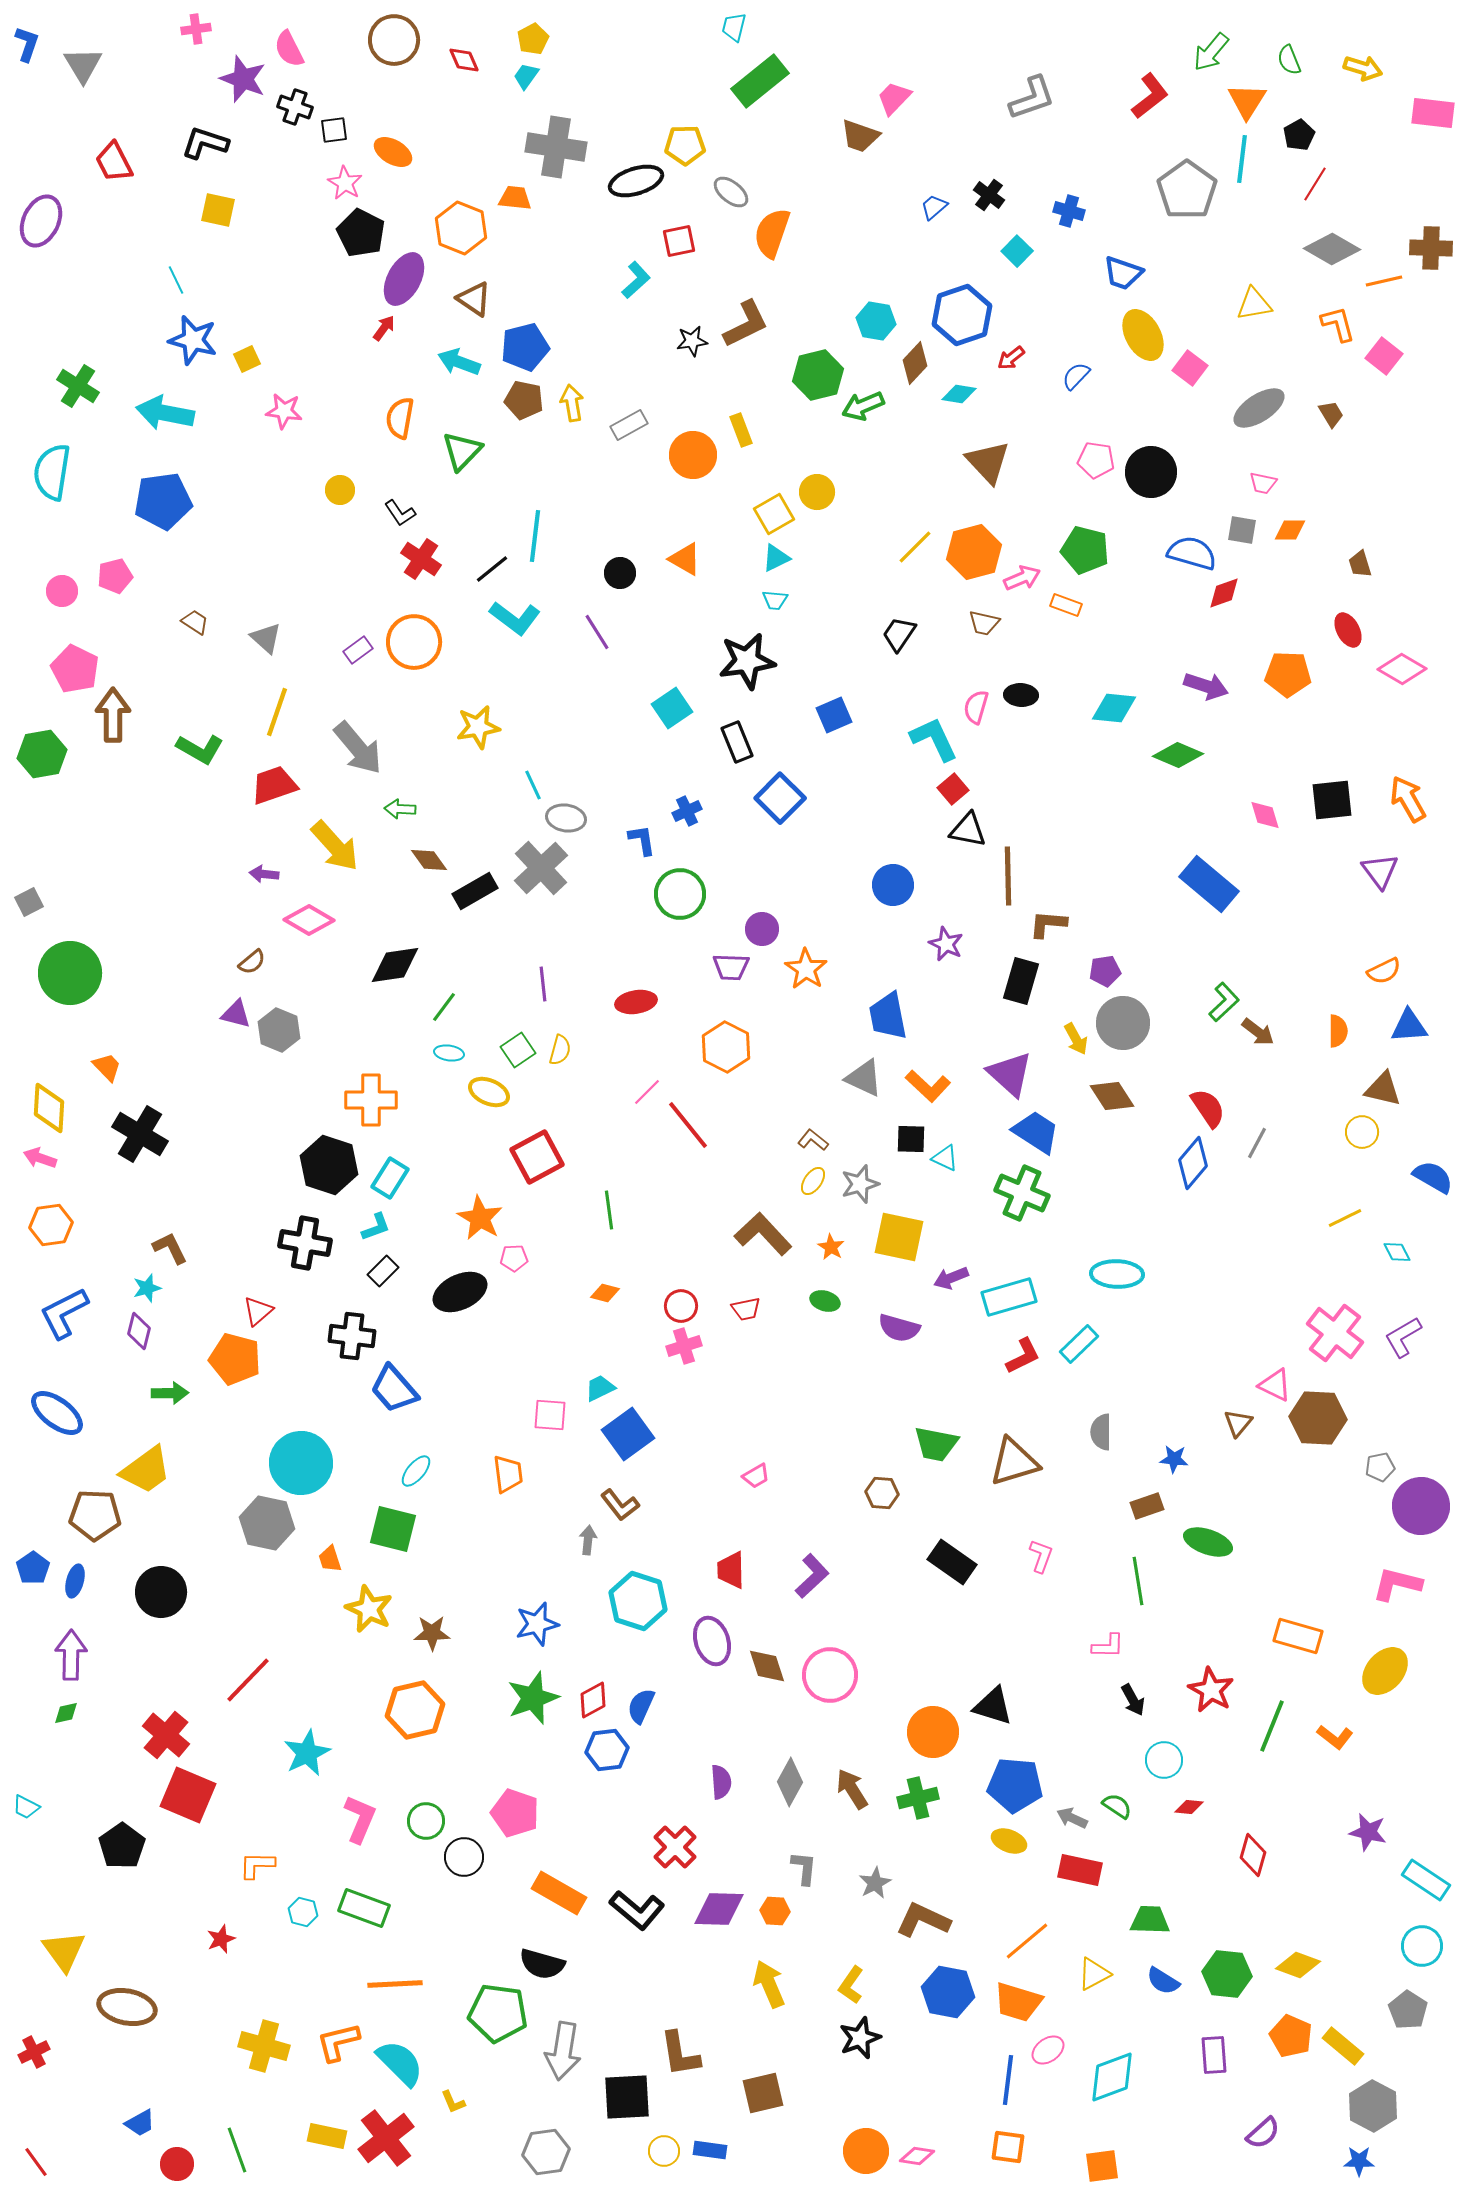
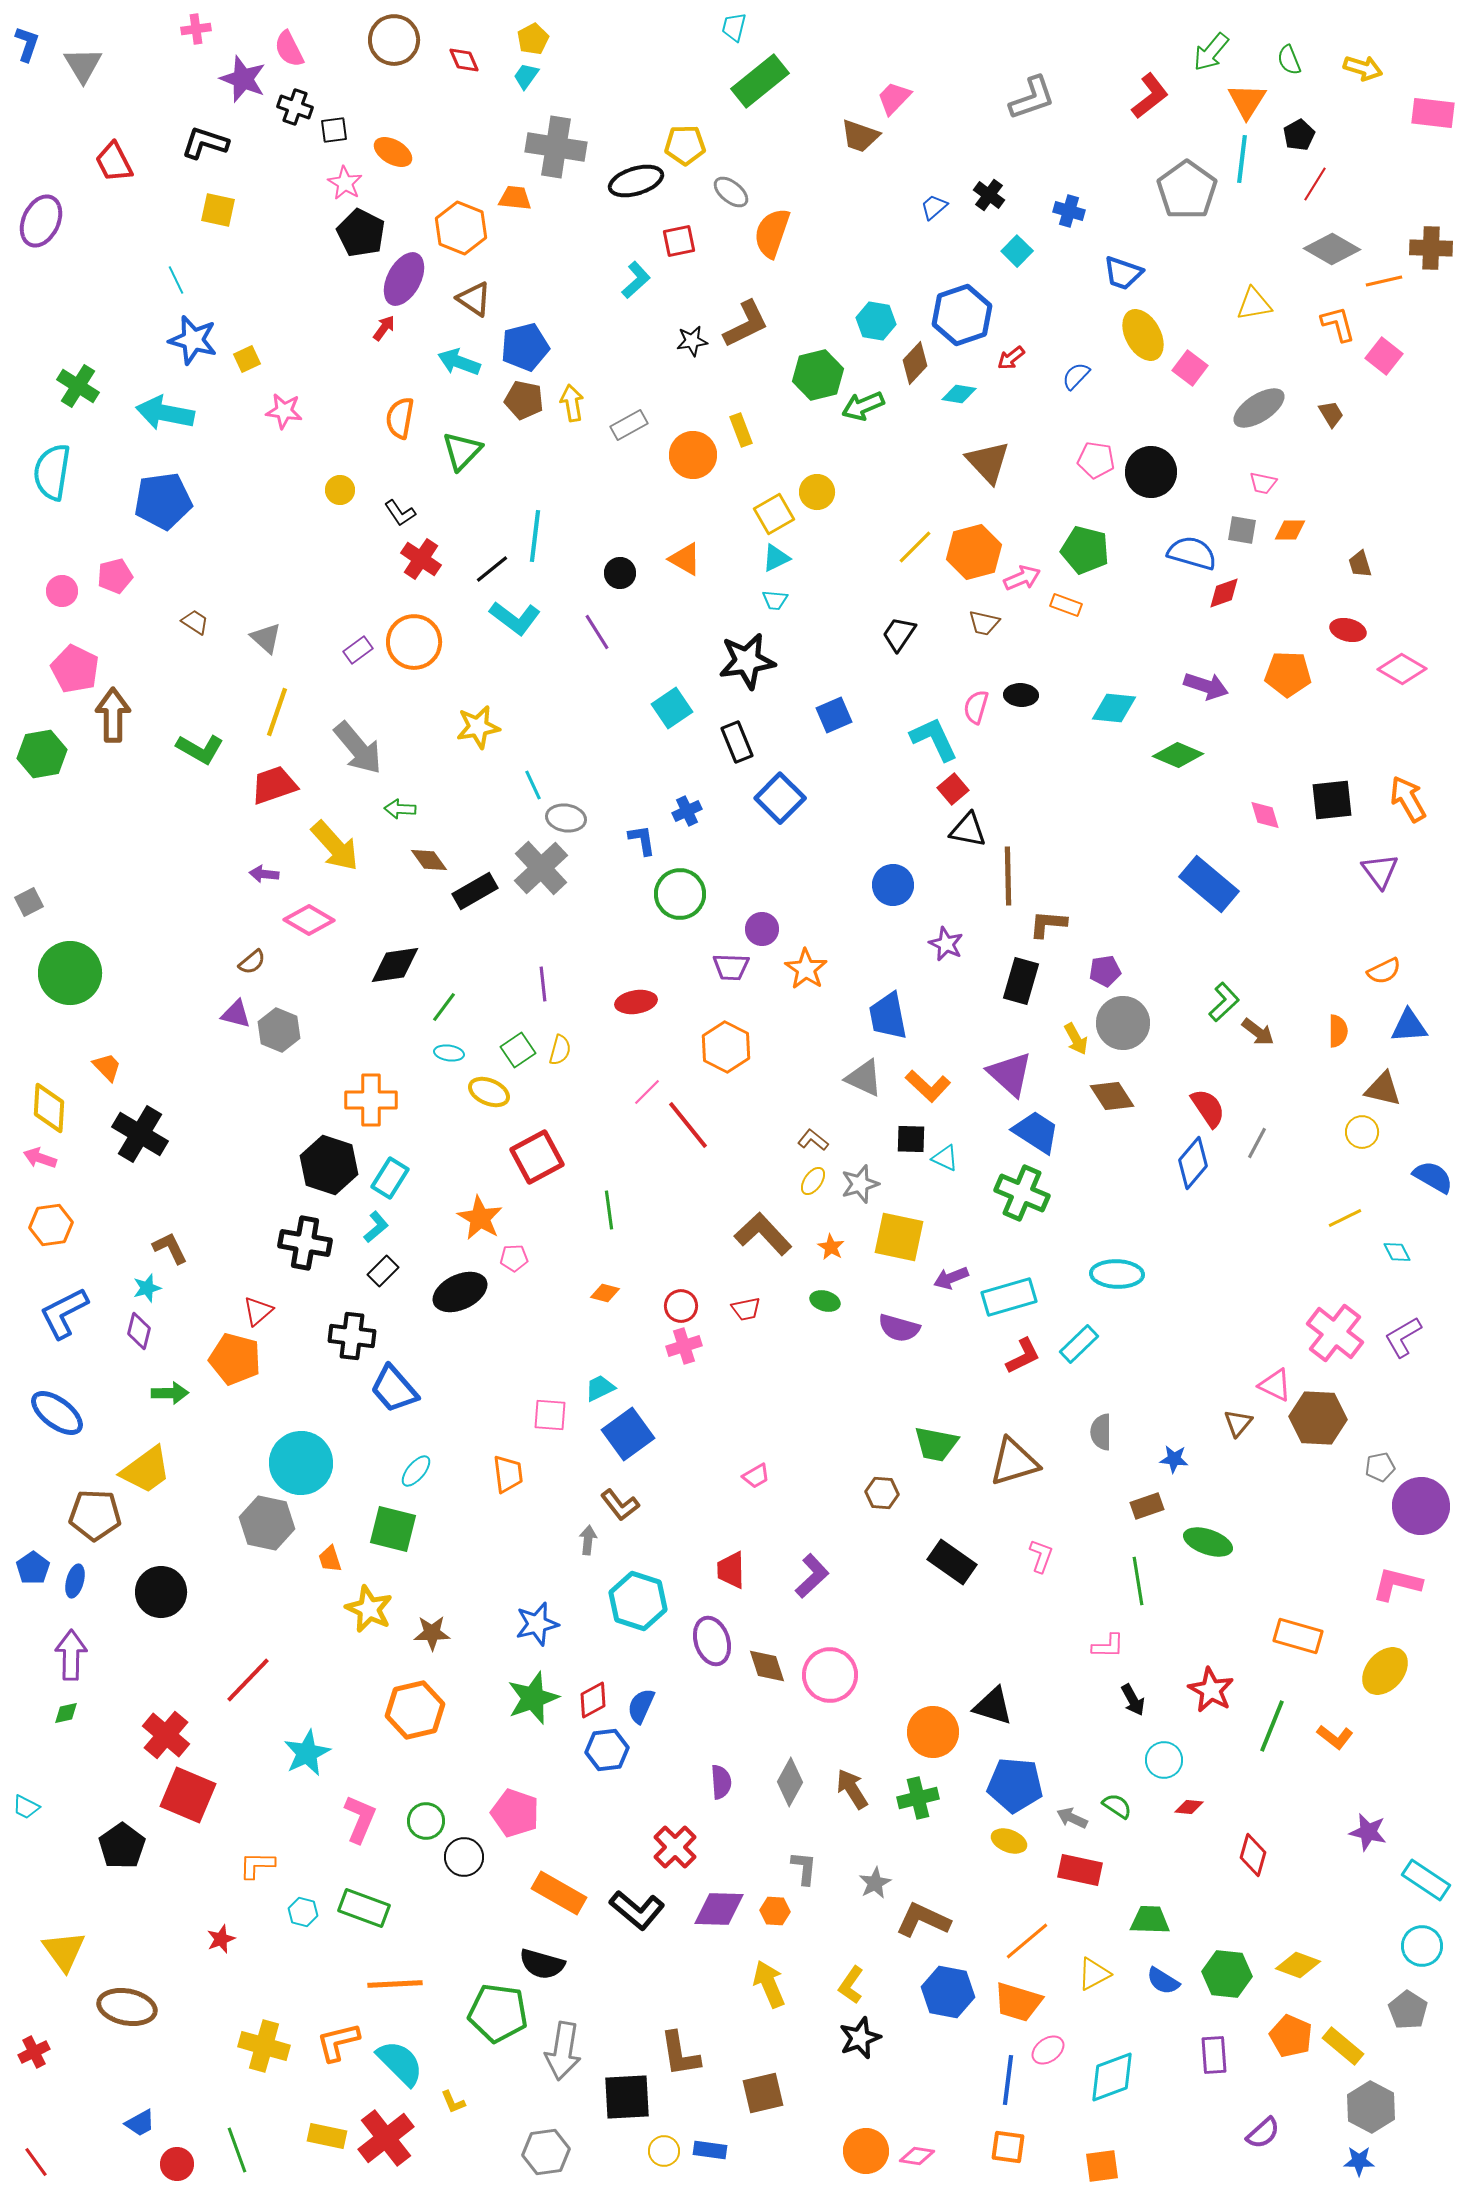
red ellipse at (1348, 630): rotated 48 degrees counterclockwise
cyan L-shape at (376, 1227): rotated 20 degrees counterclockwise
gray hexagon at (1373, 2106): moved 2 px left, 1 px down
